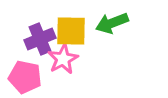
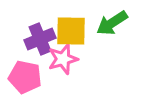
green arrow: rotated 12 degrees counterclockwise
pink star: rotated 12 degrees clockwise
